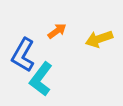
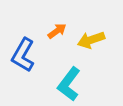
yellow arrow: moved 8 px left, 1 px down
cyan L-shape: moved 28 px right, 5 px down
